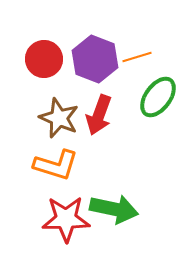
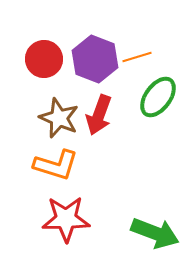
green arrow: moved 41 px right, 24 px down; rotated 9 degrees clockwise
